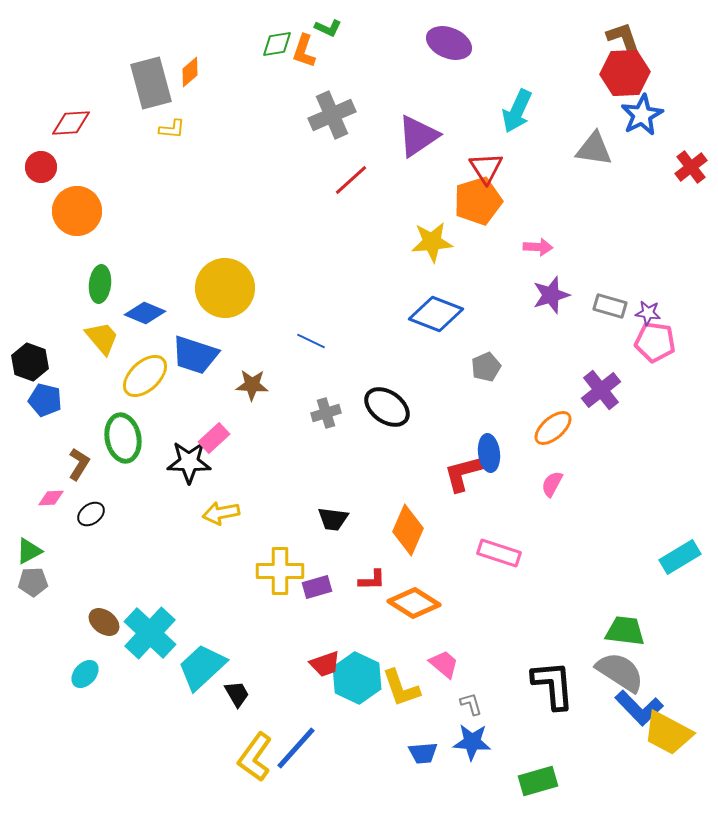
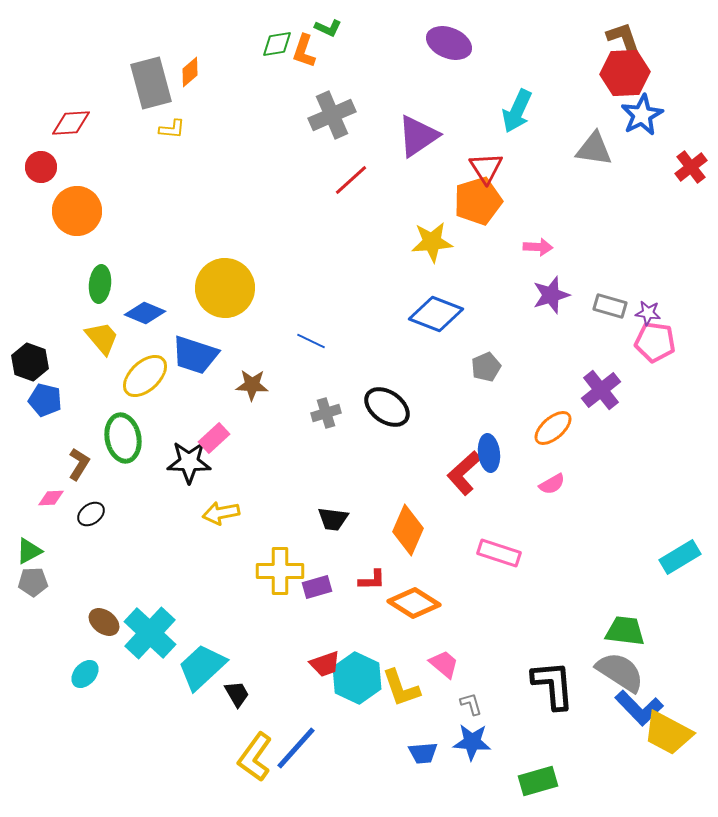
red L-shape at (464, 473): rotated 27 degrees counterclockwise
pink semicircle at (552, 484): rotated 148 degrees counterclockwise
